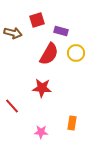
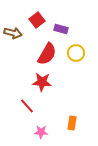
red square: rotated 21 degrees counterclockwise
purple rectangle: moved 2 px up
red semicircle: moved 2 px left
red star: moved 6 px up
red line: moved 15 px right
